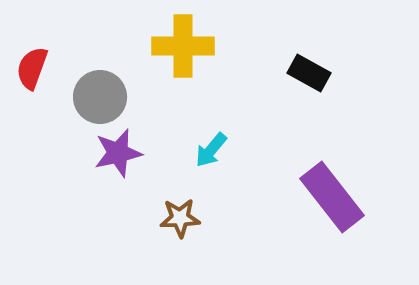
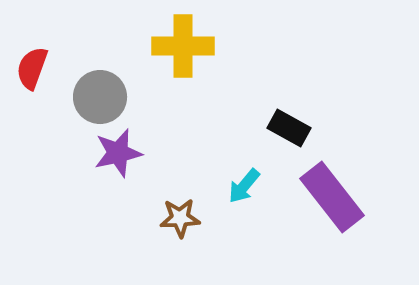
black rectangle: moved 20 px left, 55 px down
cyan arrow: moved 33 px right, 36 px down
